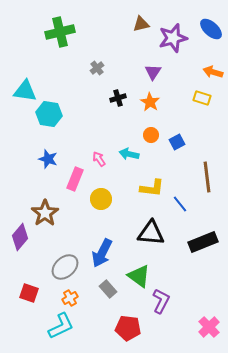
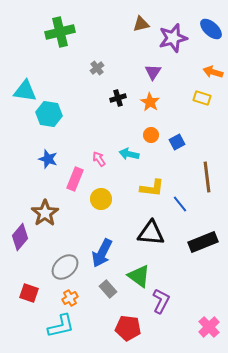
cyan L-shape: rotated 12 degrees clockwise
